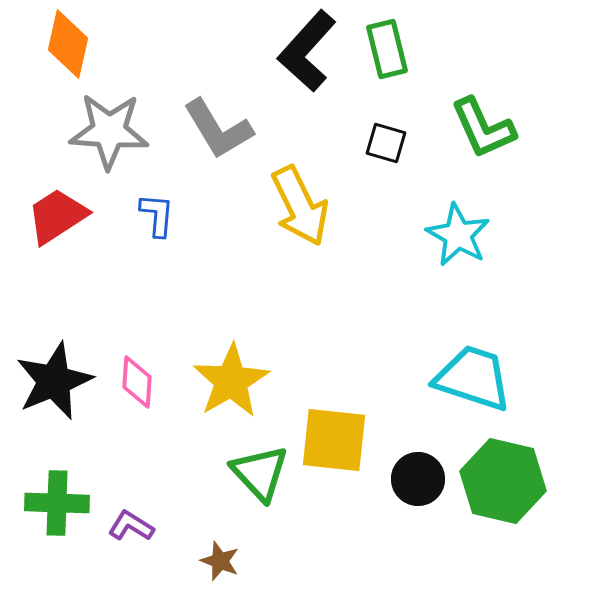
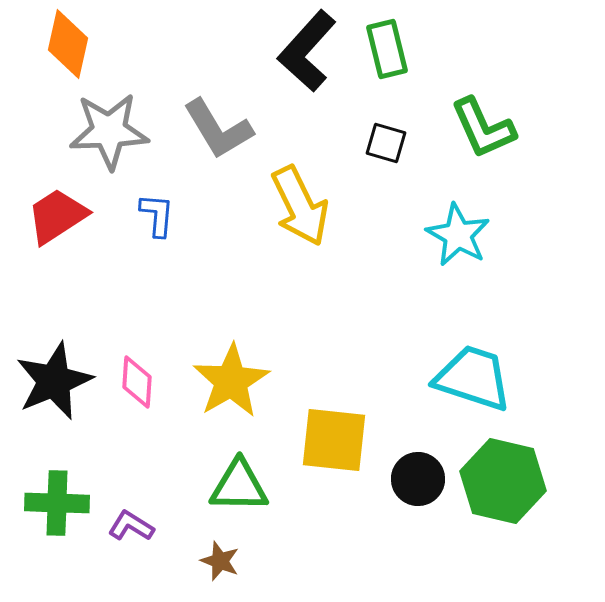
gray star: rotated 6 degrees counterclockwise
green triangle: moved 21 px left, 13 px down; rotated 46 degrees counterclockwise
